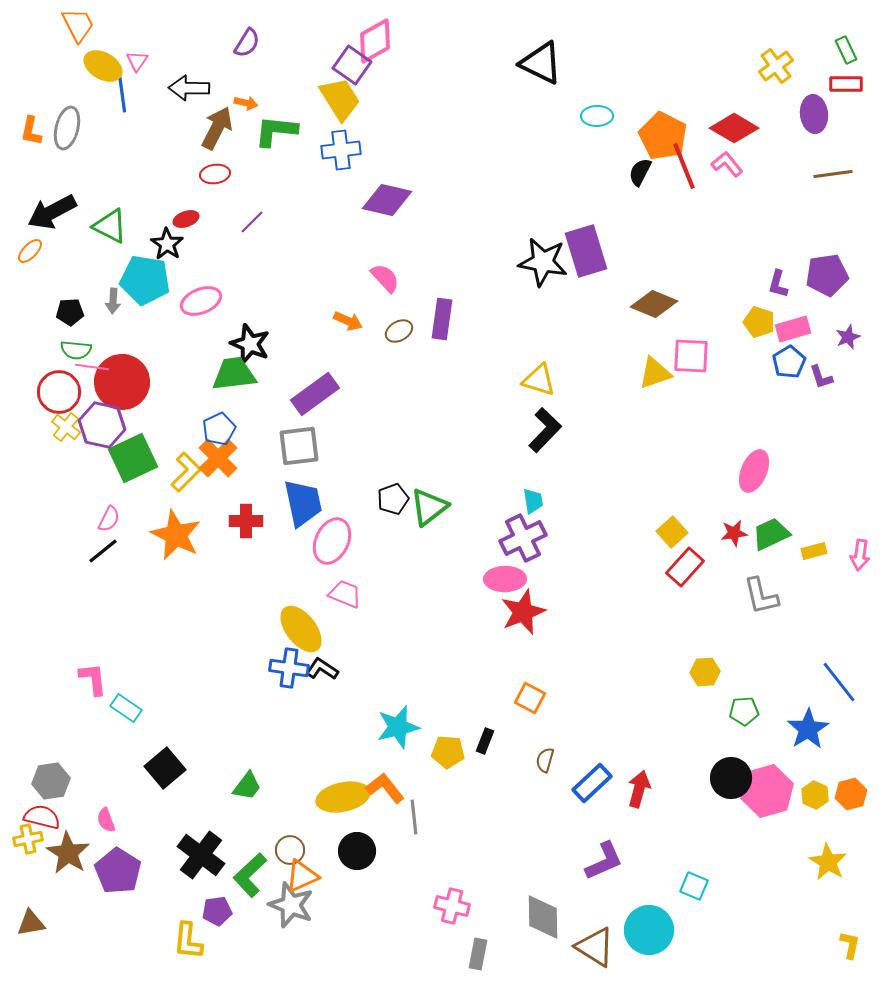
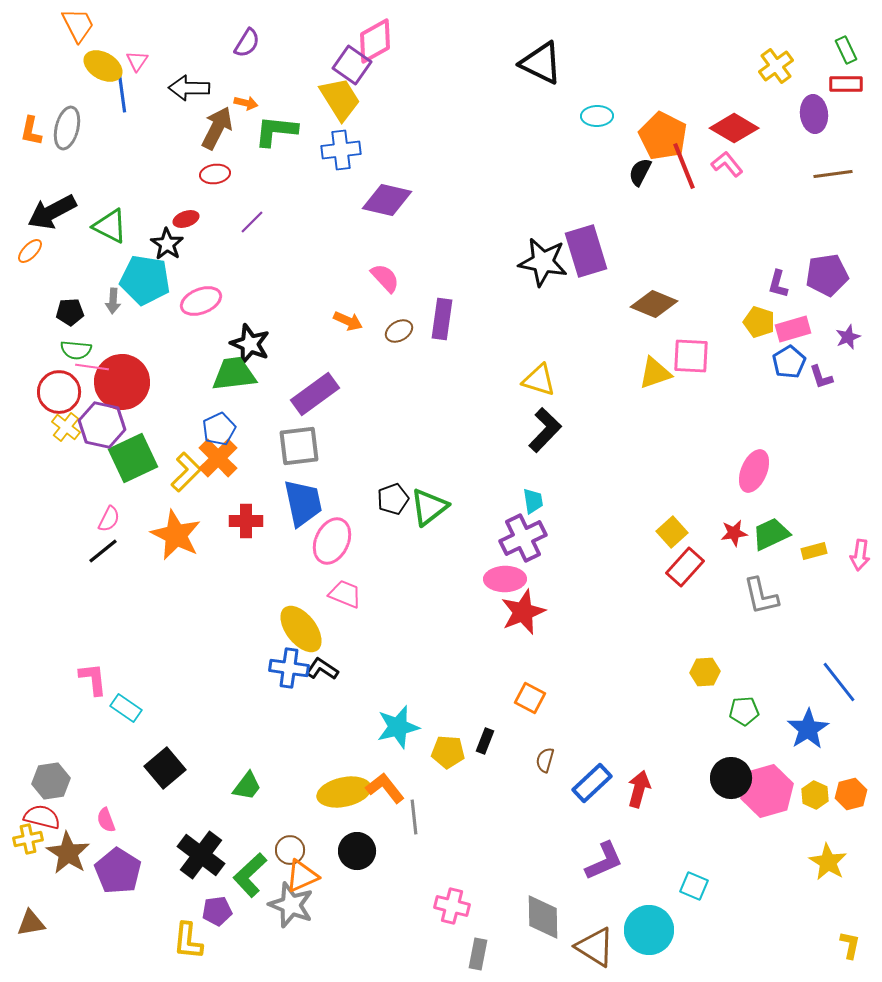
yellow ellipse at (343, 797): moved 1 px right, 5 px up
